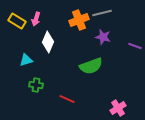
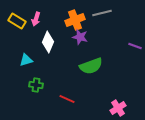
orange cross: moved 4 px left
purple star: moved 23 px left
